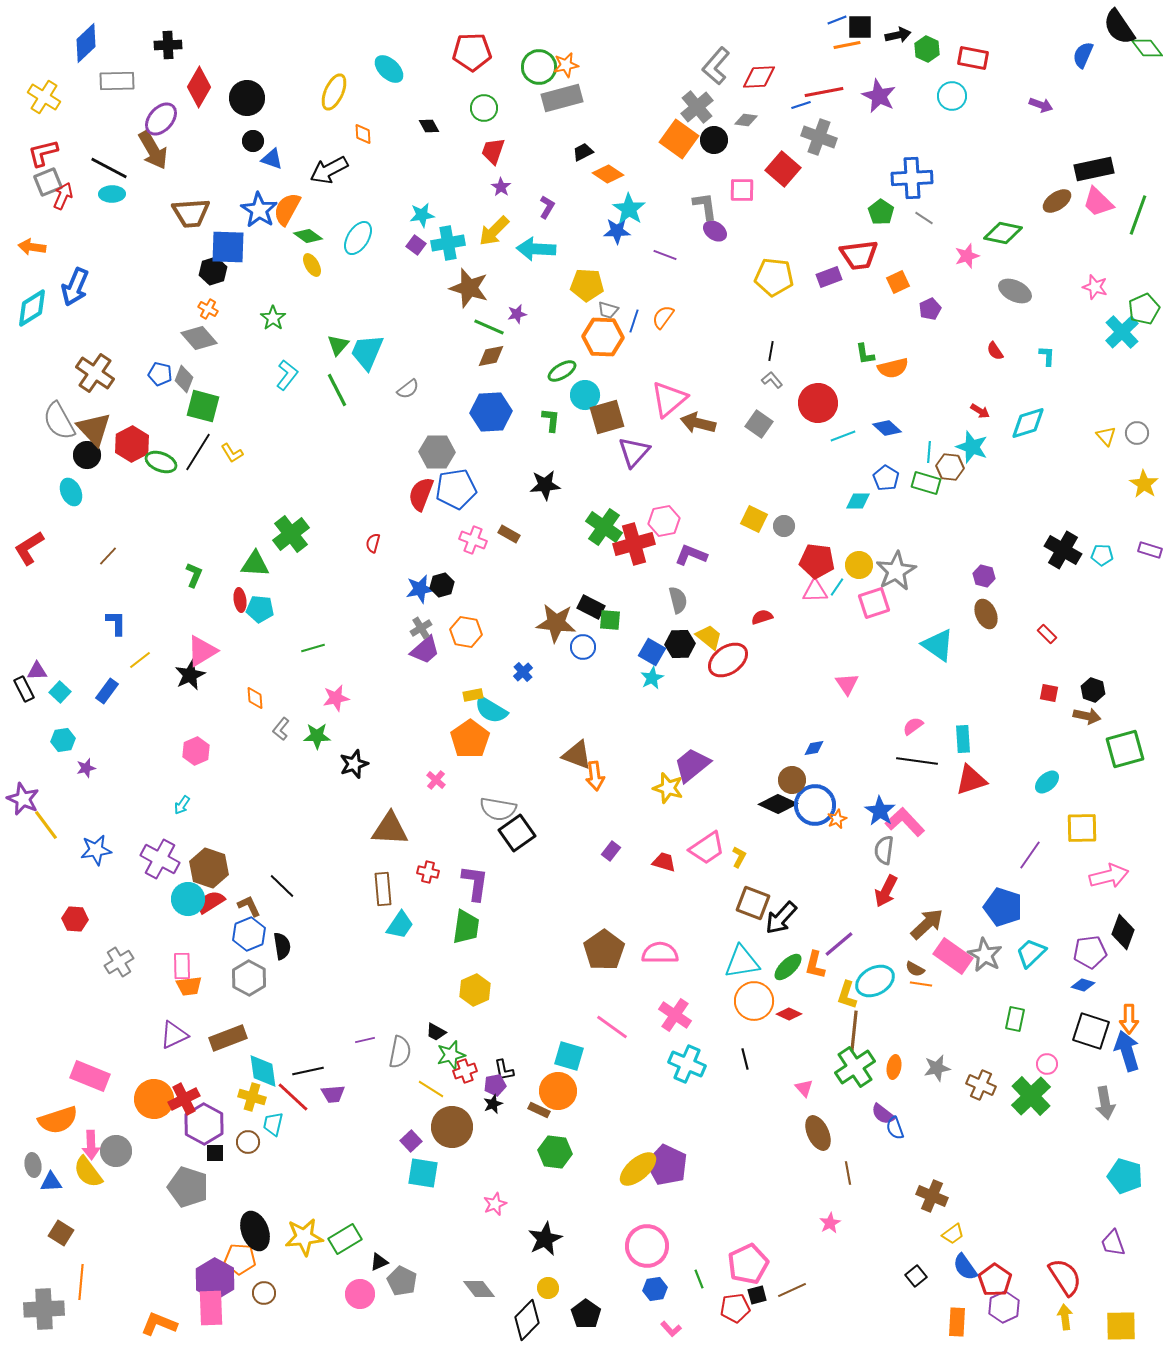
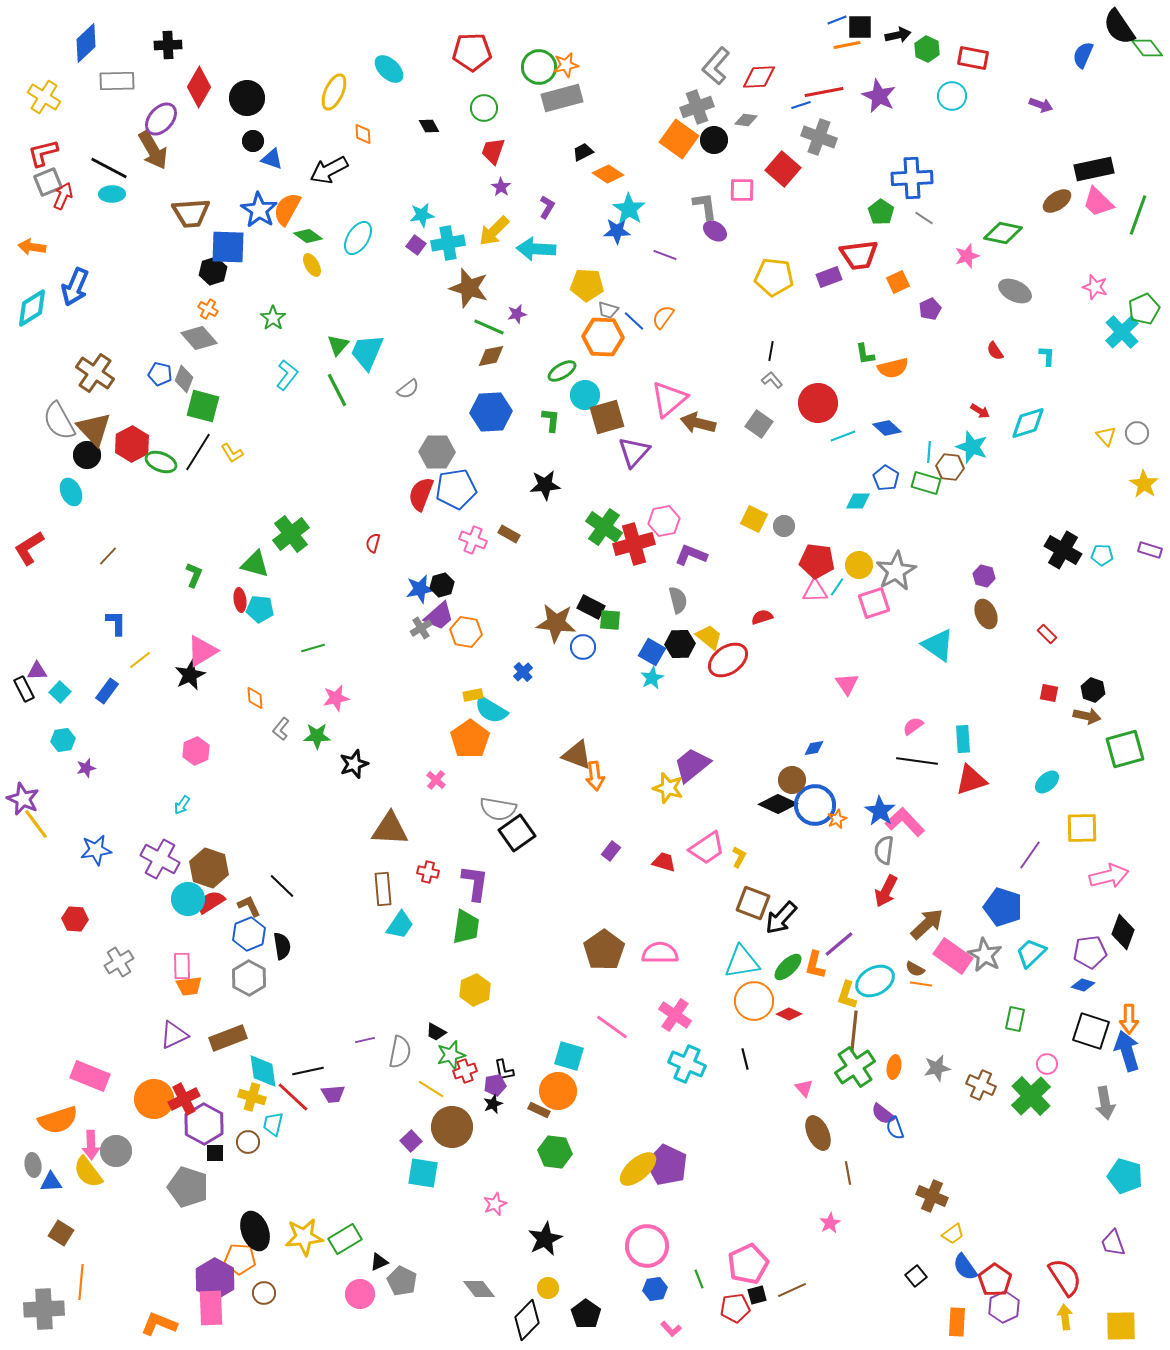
gray cross at (697, 107): rotated 20 degrees clockwise
blue line at (634, 321): rotated 65 degrees counterclockwise
green triangle at (255, 564): rotated 12 degrees clockwise
purple trapezoid at (425, 650): moved 14 px right, 34 px up
yellow line at (46, 825): moved 10 px left, 1 px up
